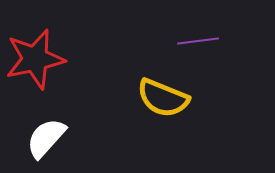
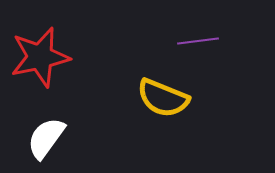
red star: moved 5 px right, 2 px up
white semicircle: rotated 6 degrees counterclockwise
